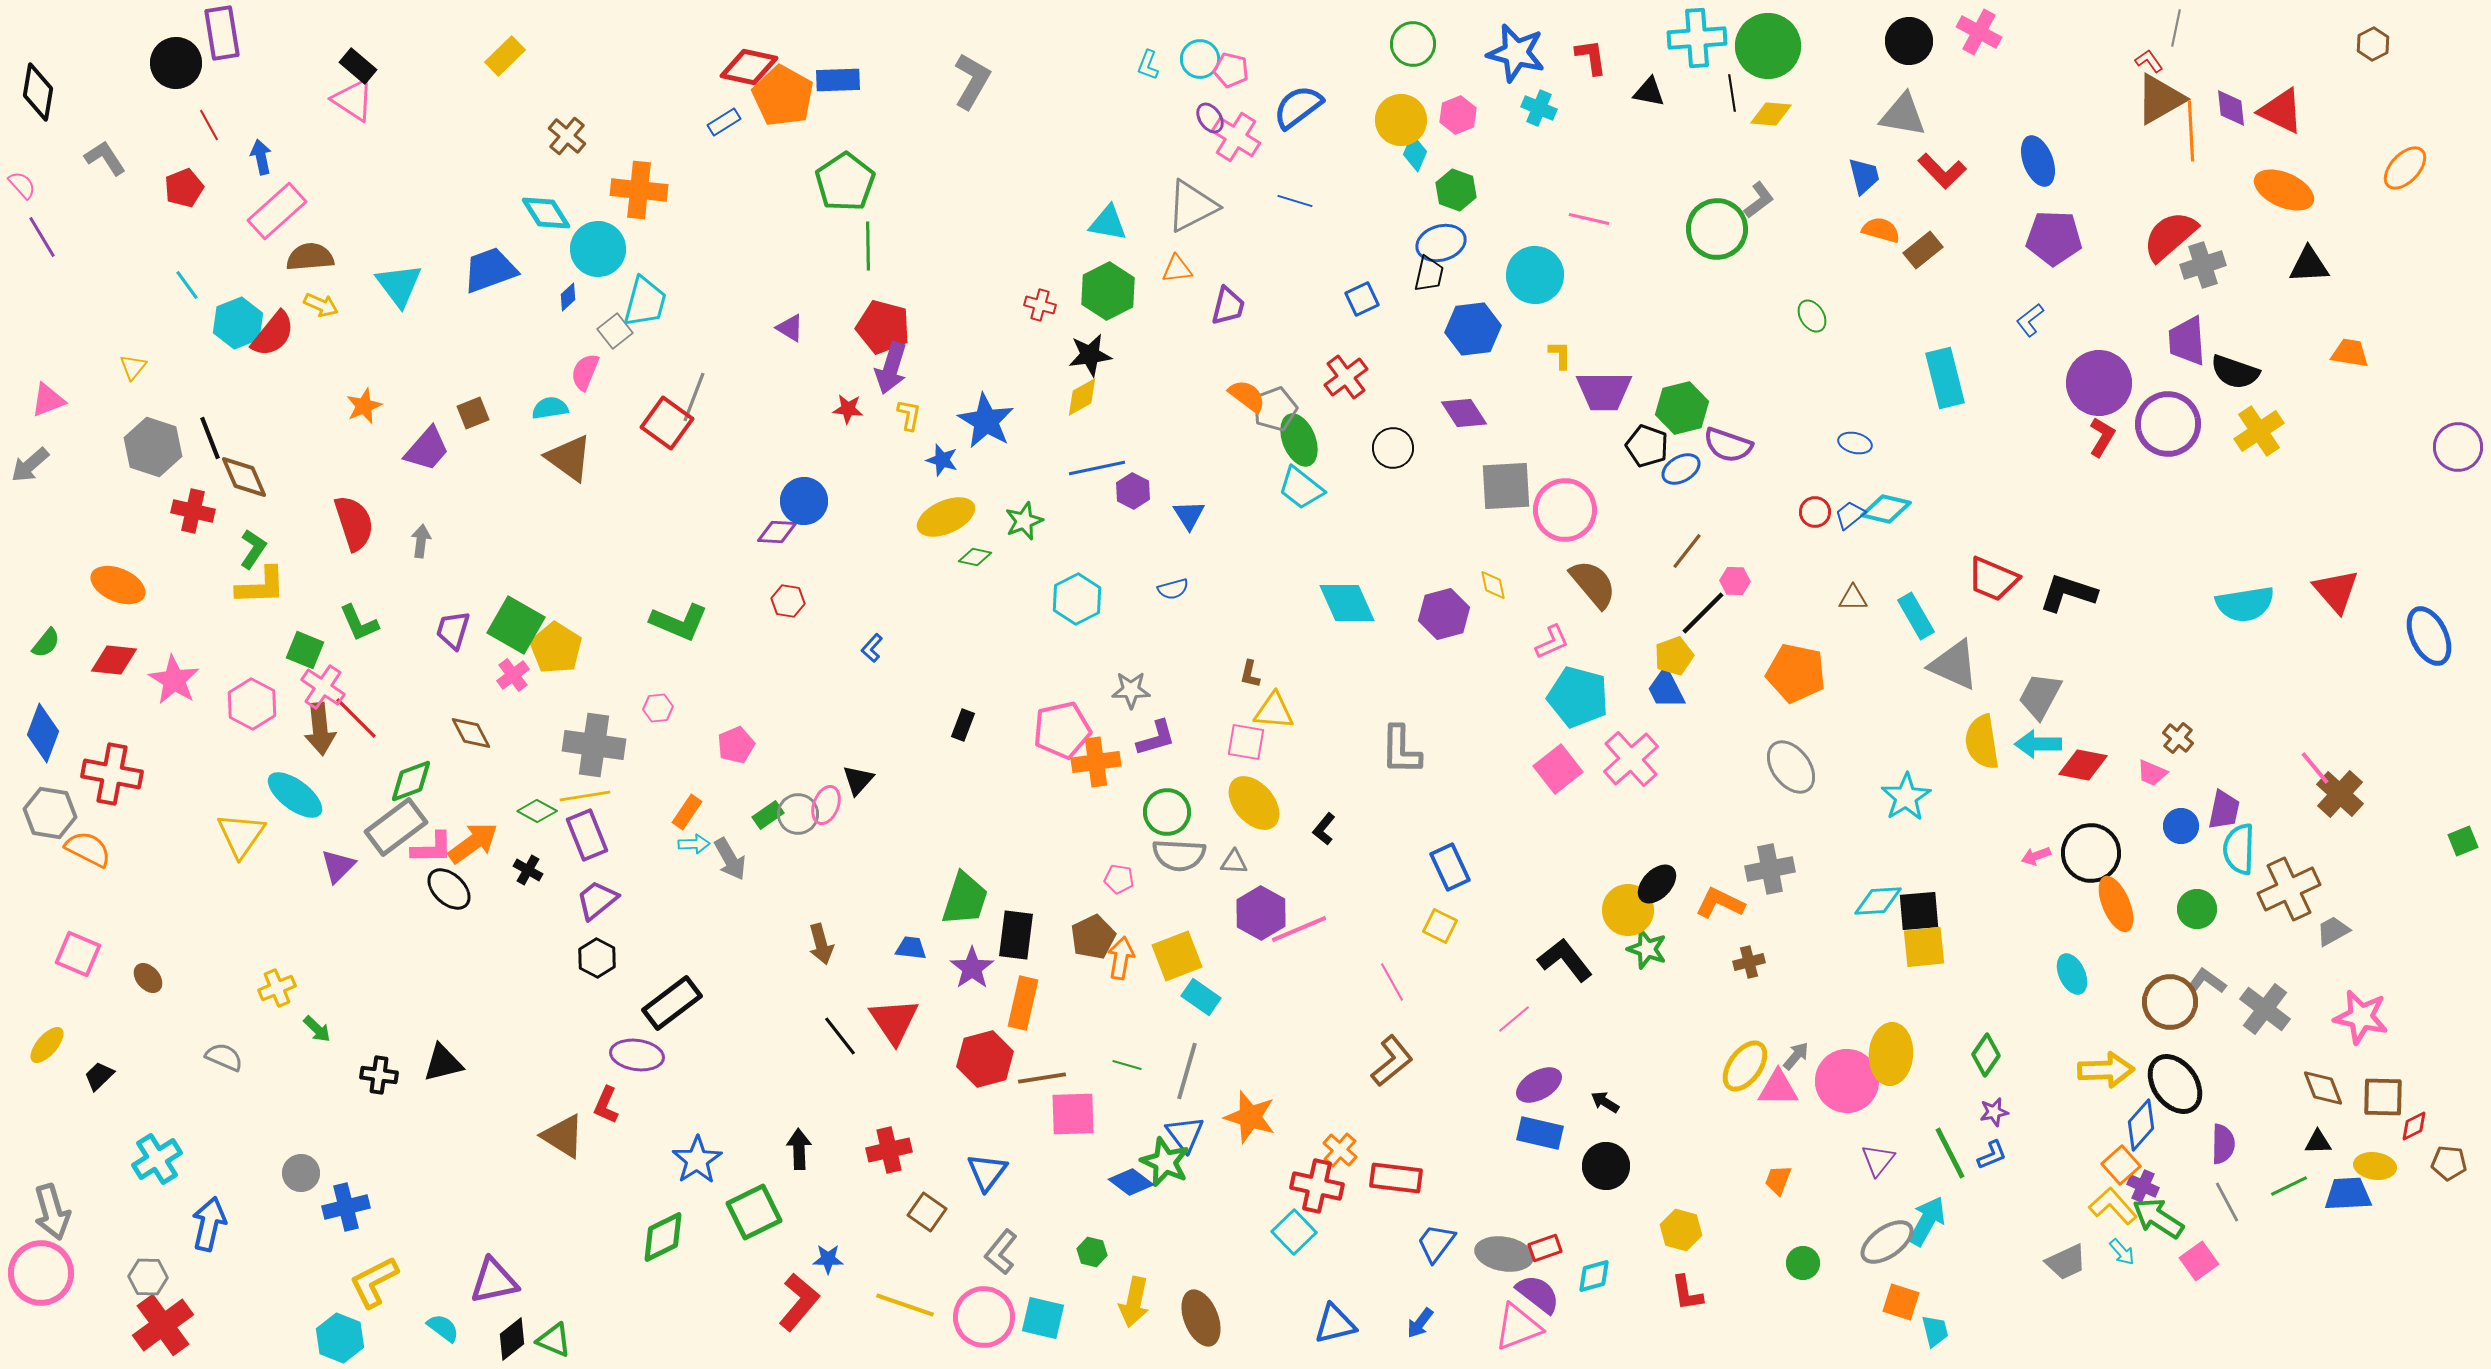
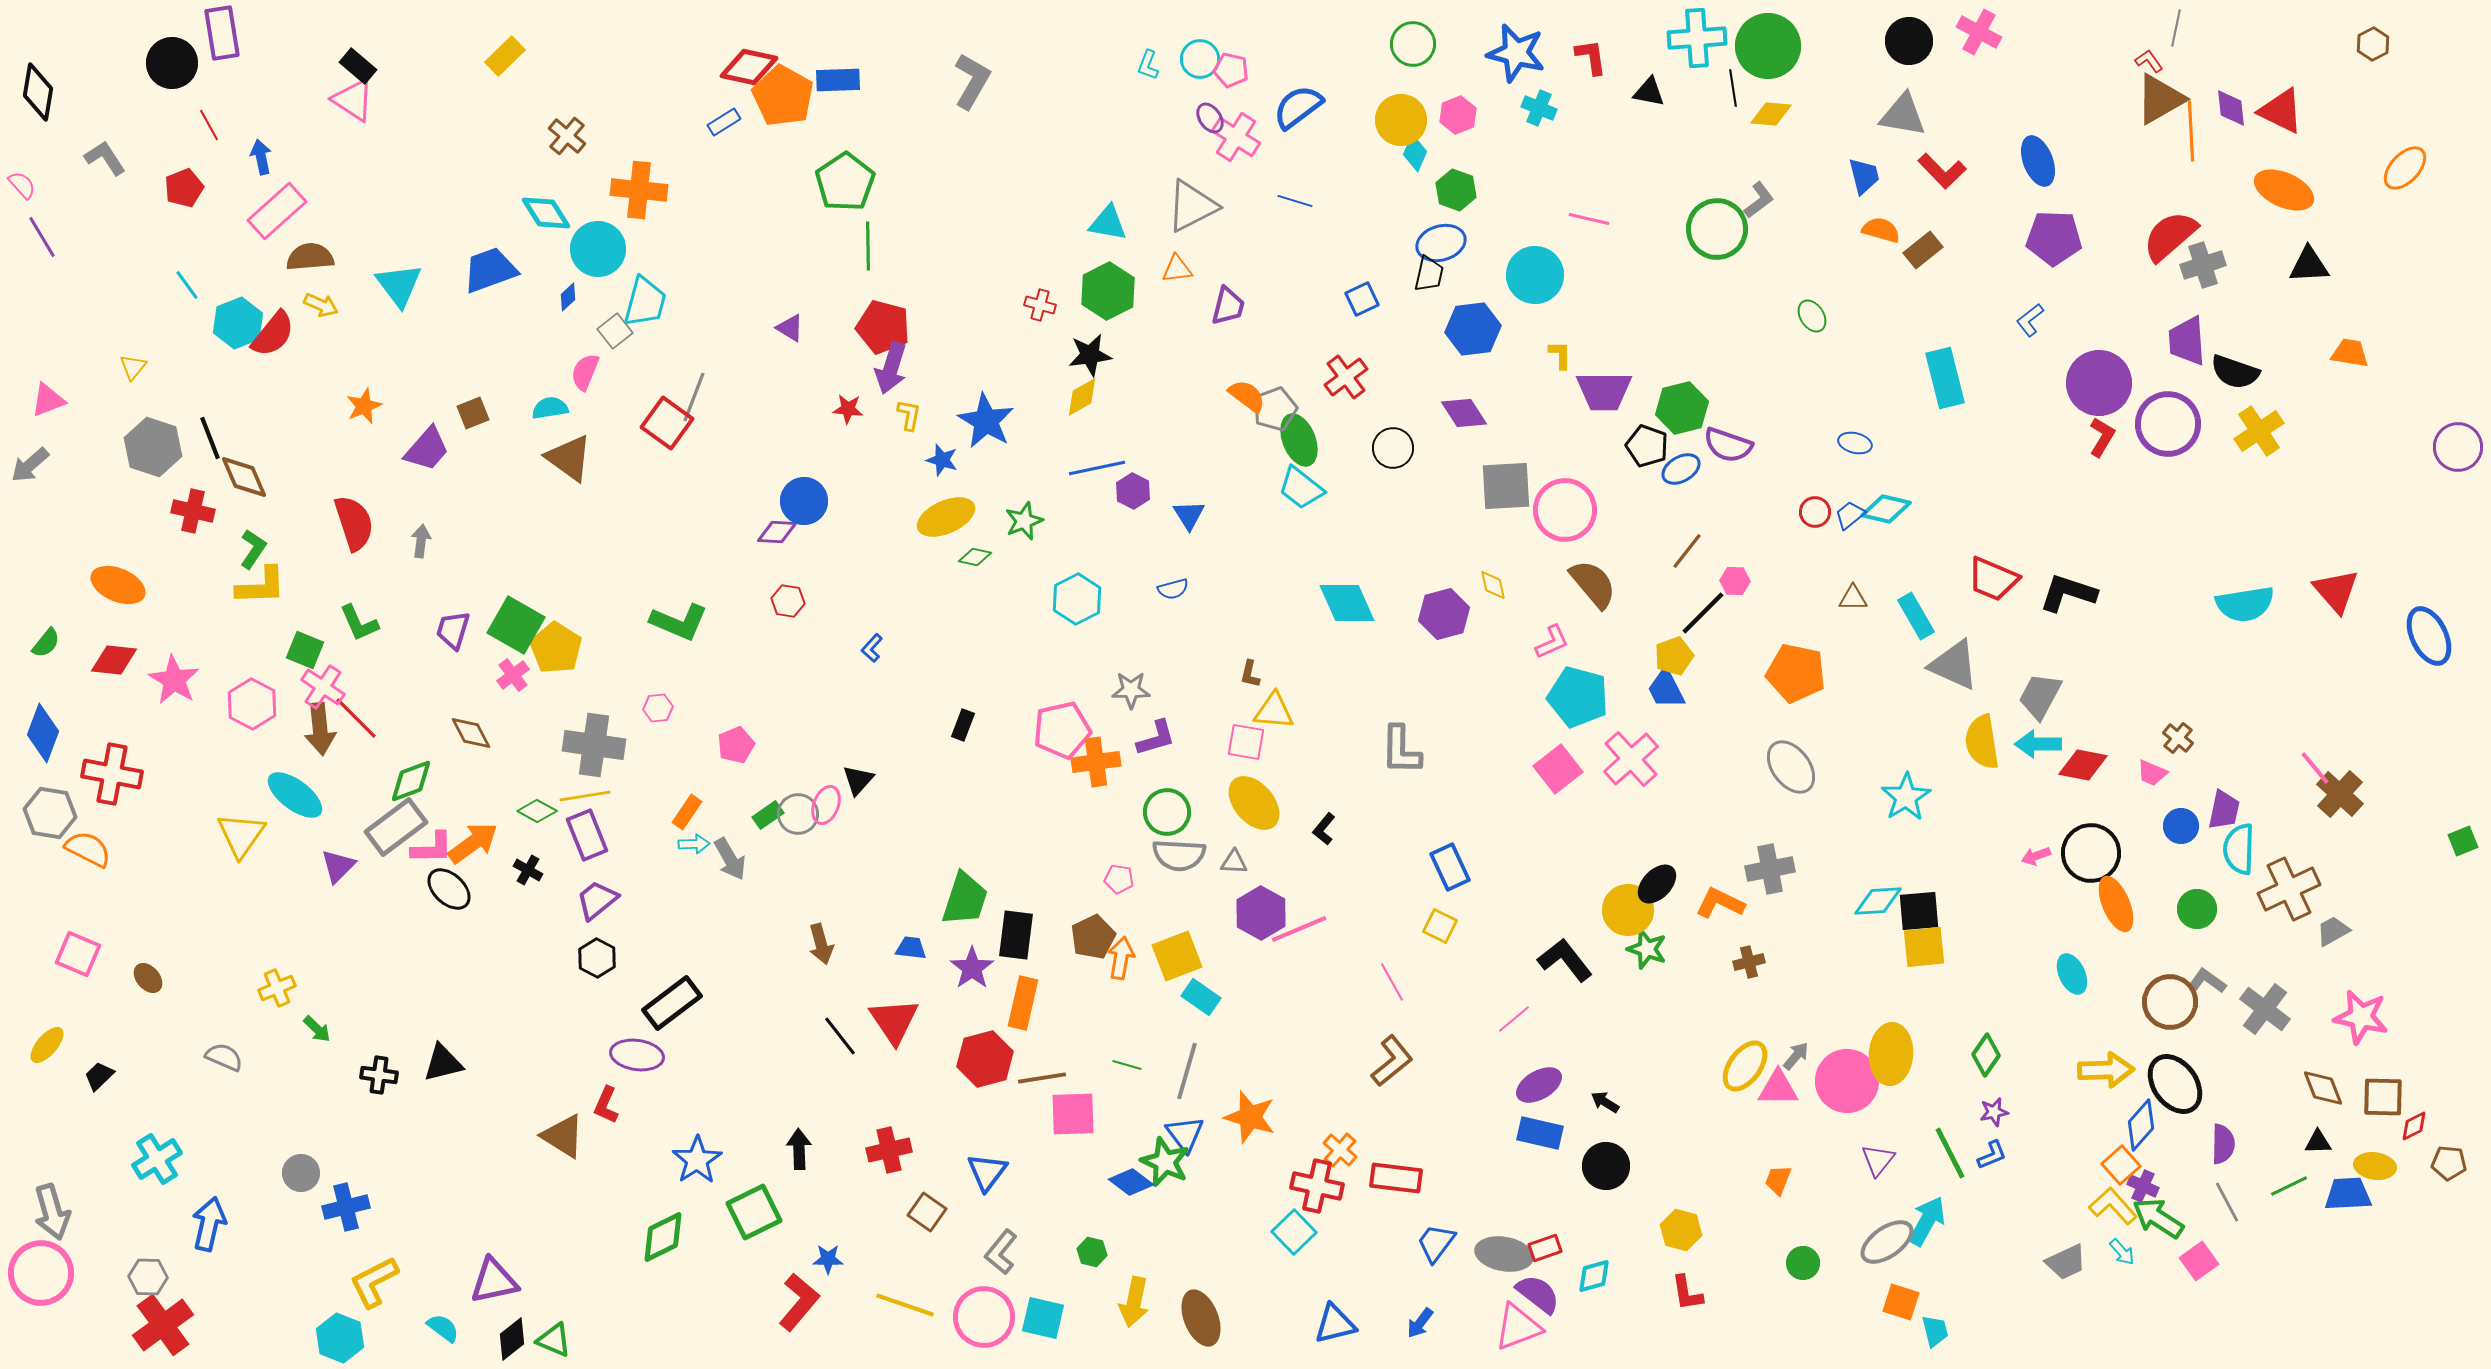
black circle at (176, 63): moved 4 px left
black line at (1732, 93): moved 1 px right, 5 px up
